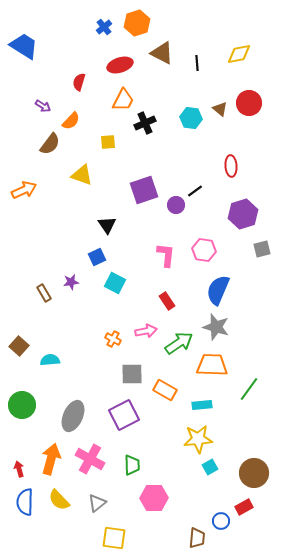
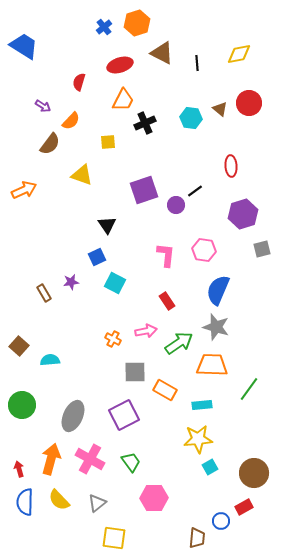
gray square at (132, 374): moved 3 px right, 2 px up
green trapezoid at (132, 465): moved 1 px left, 3 px up; rotated 35 degrees counterclockwise
